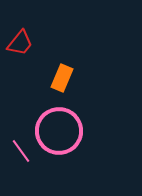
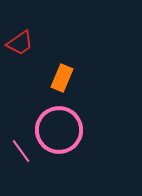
red trapezoid: rotated 16 degrees clockwise
pink circle: moved 1 px up
